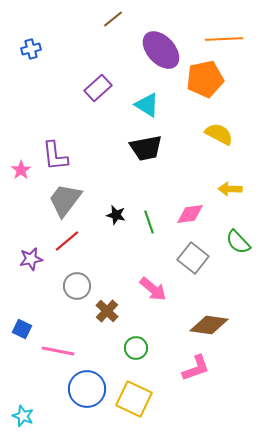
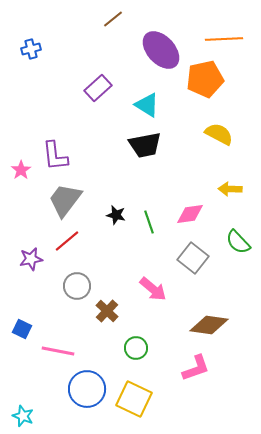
black trapezoid: moved 1 px left, 3 px up
